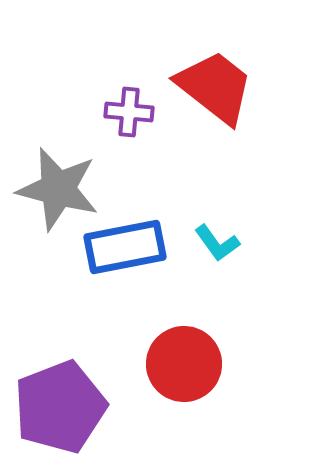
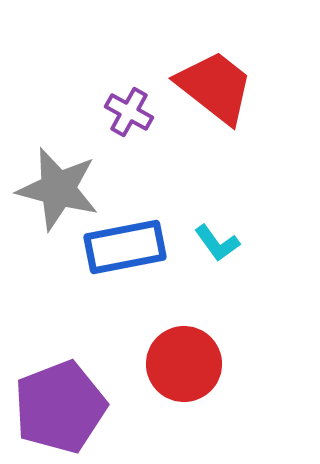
purple cross: rotated 24 degrees clockwise
